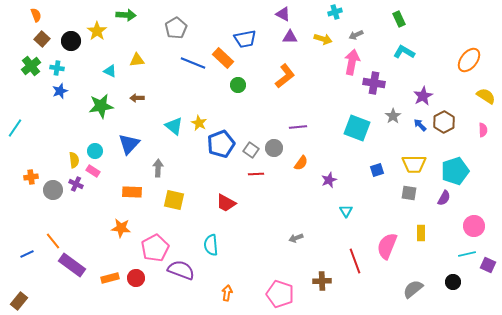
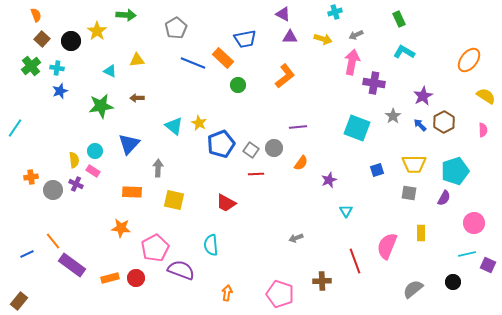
pink circle at (474, 226): moved 3 px up
